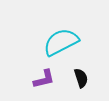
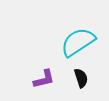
cyan semicircle: moved 17 px right; rotated 6 degrees counterclockwise
